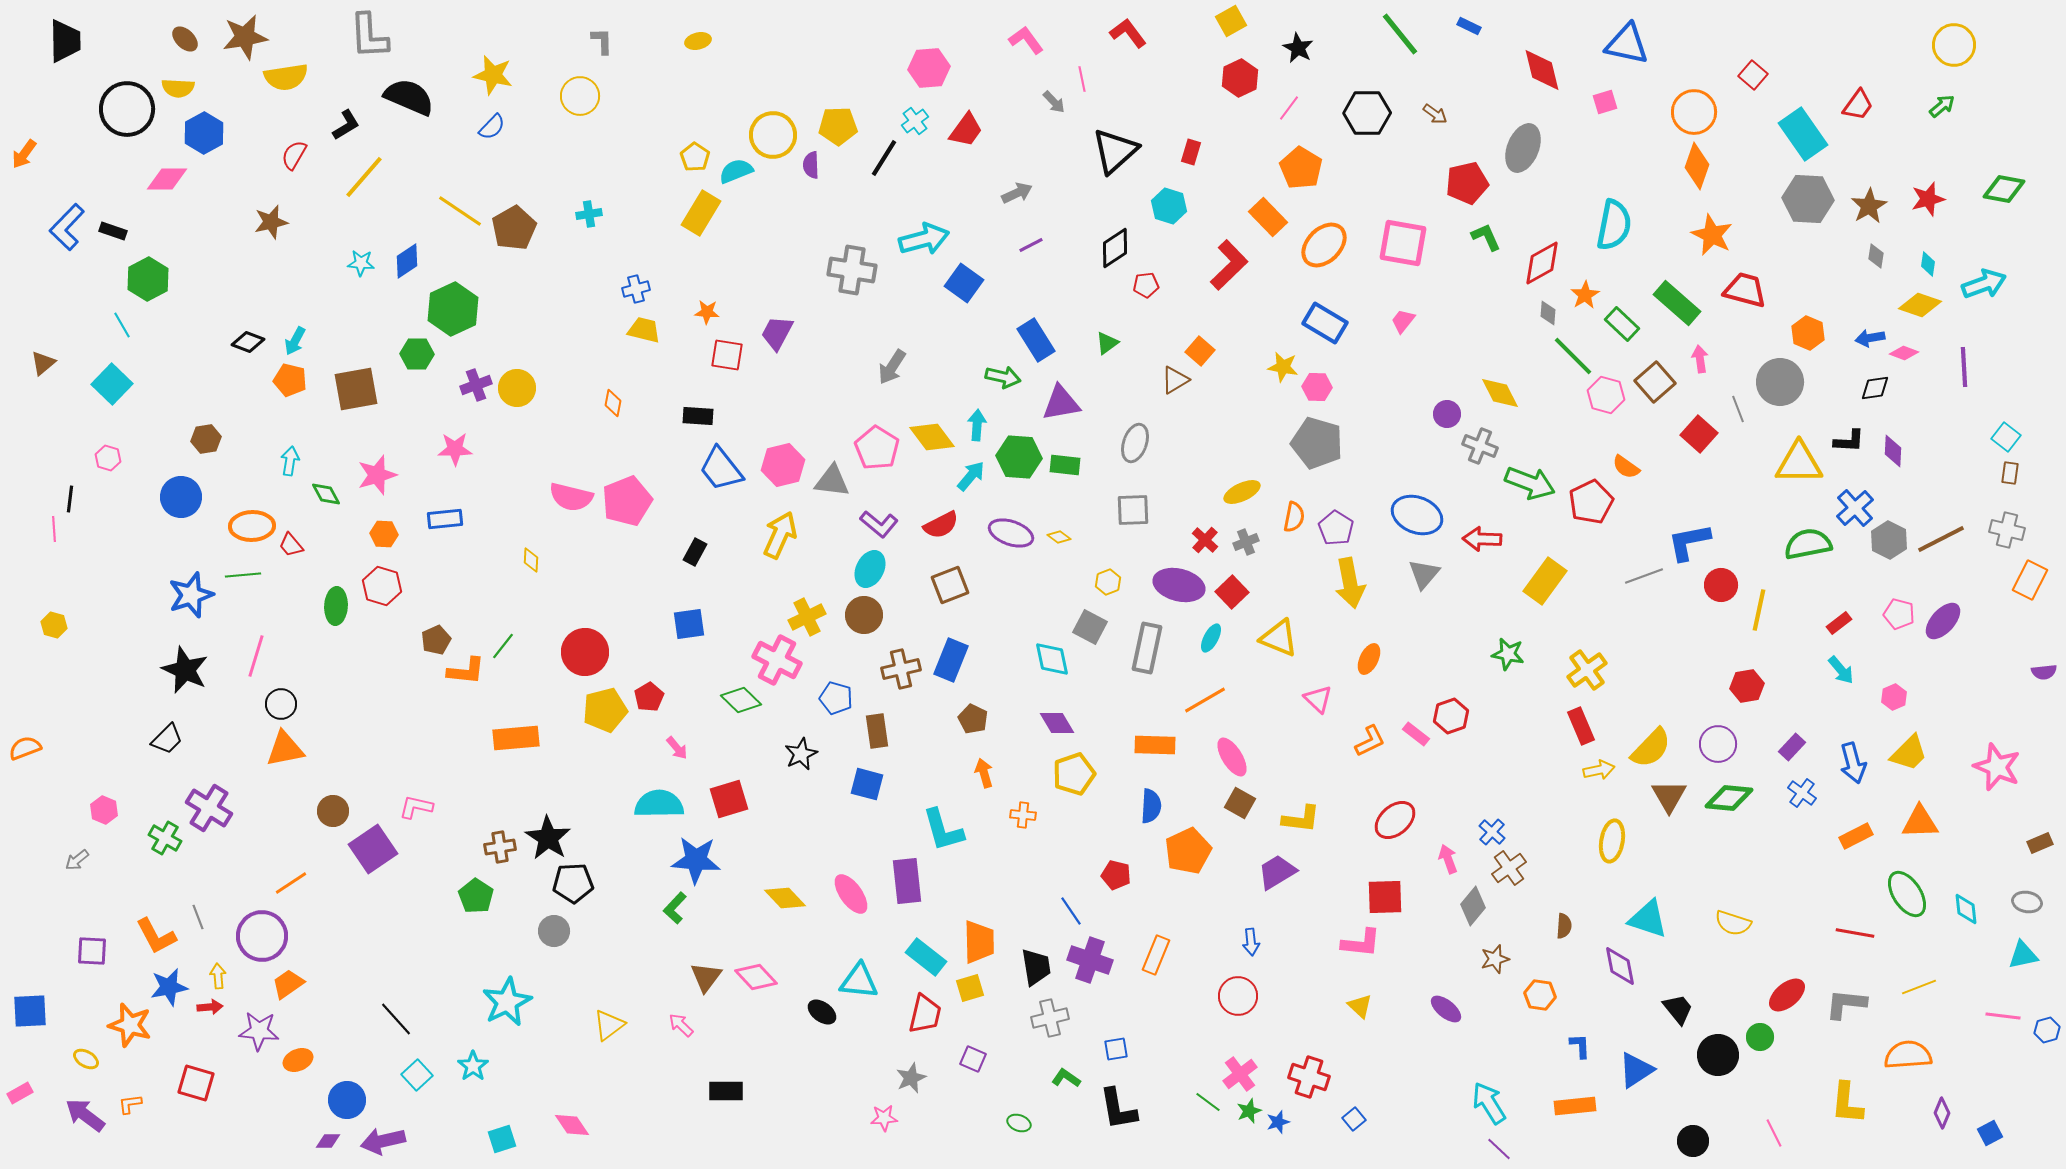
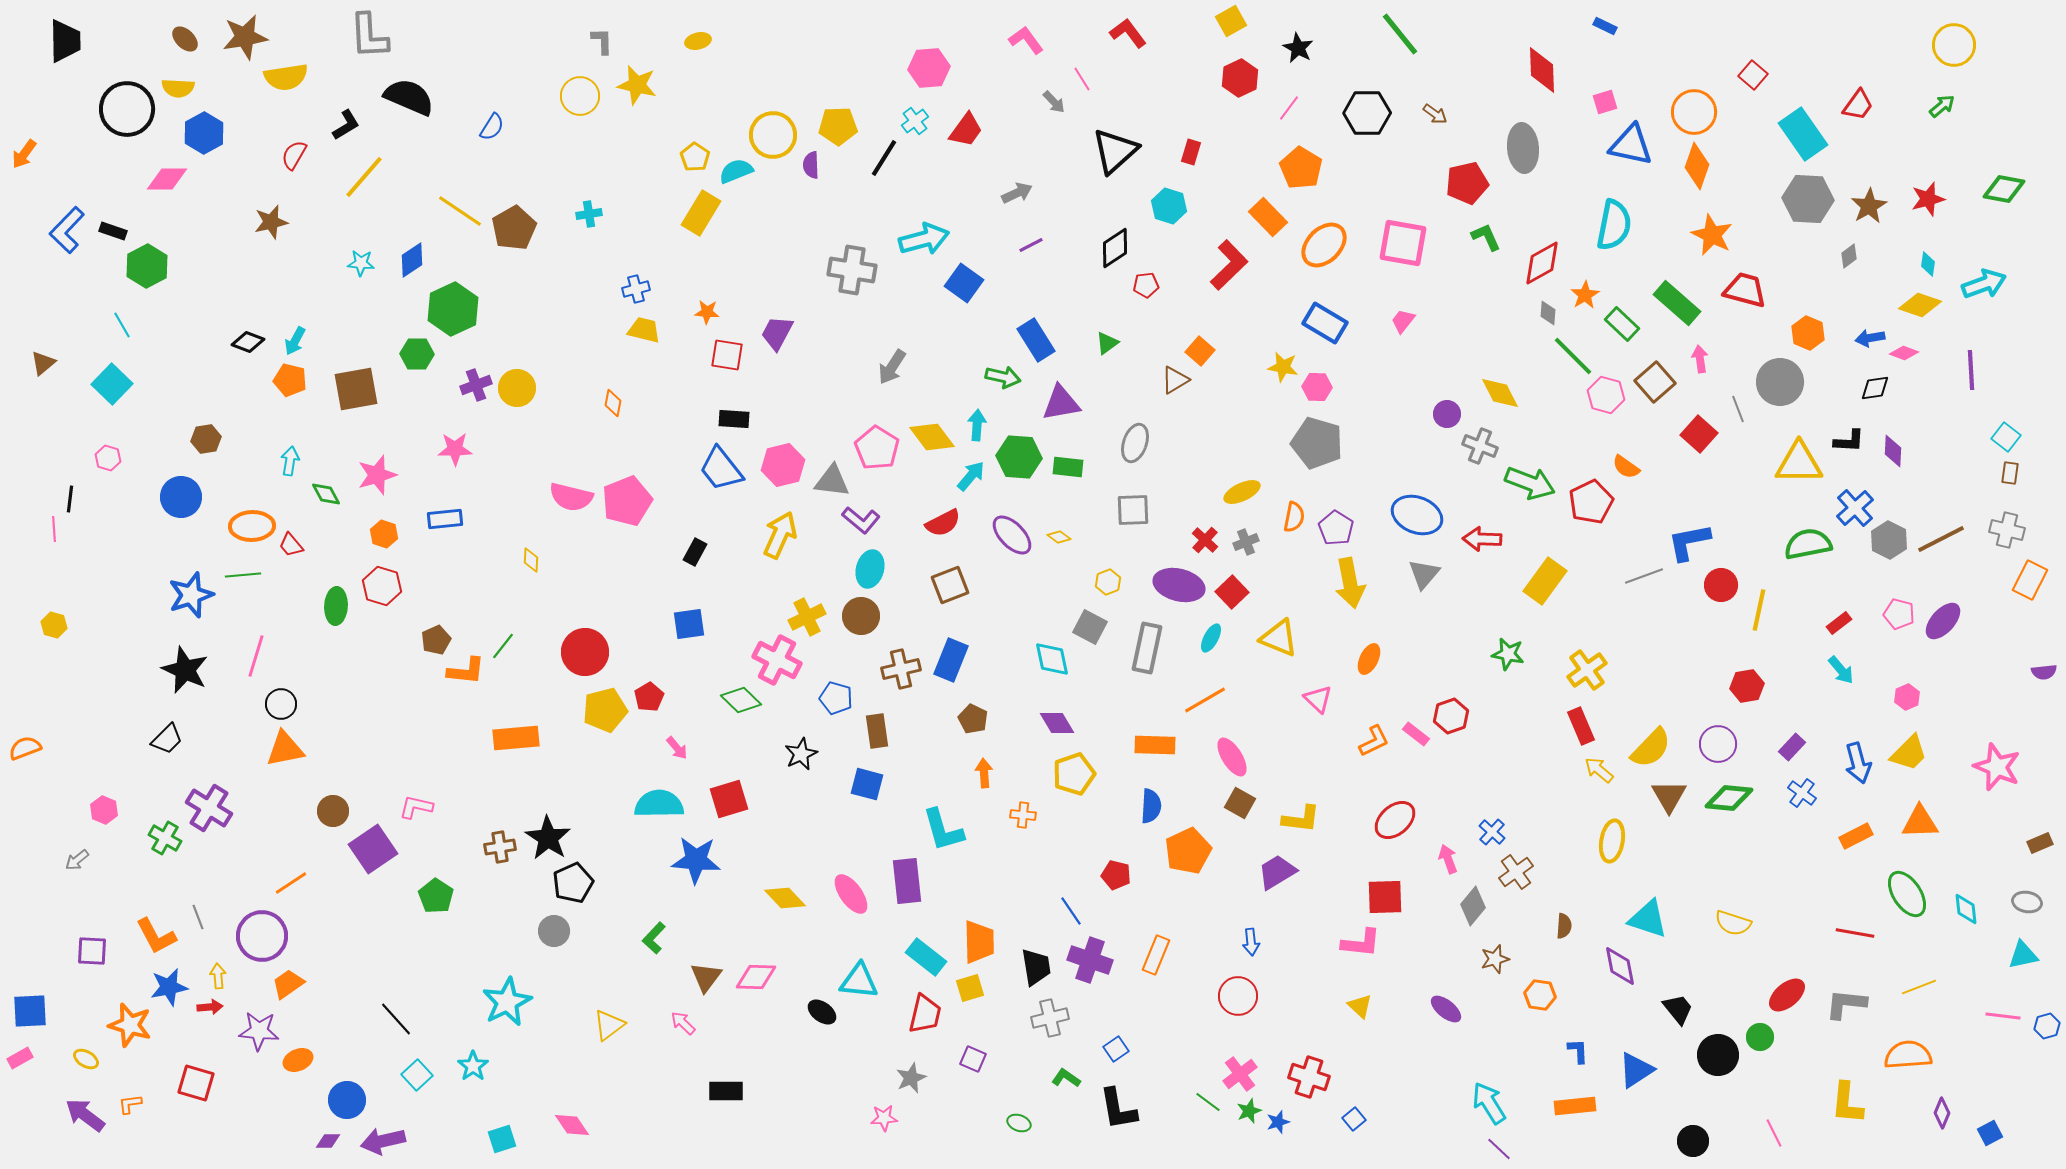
blue rectangle at (1469, 26): moved 136 px right
blue triangle at (1627, 44): moved 4 px right, 101 px down
red diamond at (1542, 70): rotated 12 degrees clockwise
yellow star at (493, 75): moved 144 px right, 10 px down
pink line at (1082, 79): rotated 20 degrees counterclockwise
blue semicircle at (492, 127): rotated 12 degrees counterclockwise
gray ellipse at (1523, 148): rotated 27 degrees counterclockwise
blue L-shape at (67, 227): moved 3 px down
gray diamond at (1876, 256): moved 27 px left; rotated 45 degrees clockwise
blue diamond at (407, 261): moved 5 px right, 1 px up
green hexagon at (148, 279): moved 1 px left, 13 px up
purple line at (1964, 367): moved 7 px right, 3 px down
black rectangle at (698, 416): moved 36 px right, 3 px down
green rectangle at (1065, 465): moved 3 px right, 2 px down
purple L-shape at (879, 524): moved 18 px left, 4 px up
red semicircle at (941, 525): moved 2 px right, 2 px up
purple ellipse at (1011, 533): moved 1 px right, 2 px down; rotated 27 degrees clockwise
orange hexagon at (384, 534): rotated 16 degrees clockwise
cyan ellipse at (870, 569): rotated 12 degrees counterclockwise
brown circle at (864, 615): moved 3 px left, 1 px down
pink hexagon at (1894, 697): moved 13 px right
orange L-shape at (1370, 741): moved 4 px right
blue arrow at (1853, 763): moved 5 px right
yellow arrow at (1599, 770): rotated 128 degrees counterclockwise
orange arrow at (984, 773): rotated 12 degrees clockwise
brown cross at (1509, 868): moved 7 px right, 4 px down
black pentagon at (573, 883): rotated 21 degrees counterclockwise
green pentagon at (476, 896): moved 40 px left
green L-shape at (675, 908): moved 21 px left, 30 px down
pink diamond at (756, 977): rotated 45 degrees counterclockwise
pink arrow at (681, 1025): moved 2 px right, 2 px up
blue hexagon at (2047, 1030): moved 4 px up
blue L-shape at (1580, 1046): moved 2 px left, 5 px down
blue square at (1116, 1049): rotated 25 degrees counterclockwise
pink rectangle at (20, 1093): moved 35 px up
